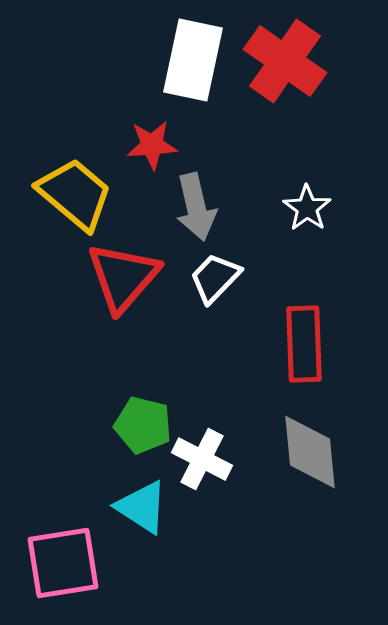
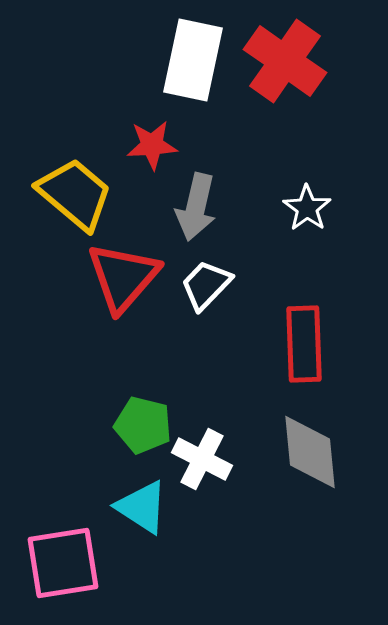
gray arrow: rotated 26 degrees clockwise
white trapezoid: moved 9 px left, 7 px down
